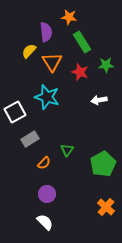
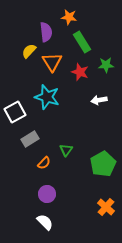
green triangle: moved 1 px left
